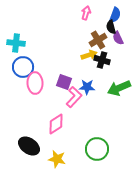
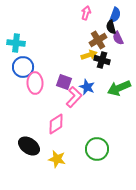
blue star: rotated 21 degrees clockwise
